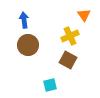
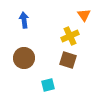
brown circle: moved 4 px left, 13 px down
brown square: rotated 12 degrees counterclockwise
cyan square: moved 2 px left
